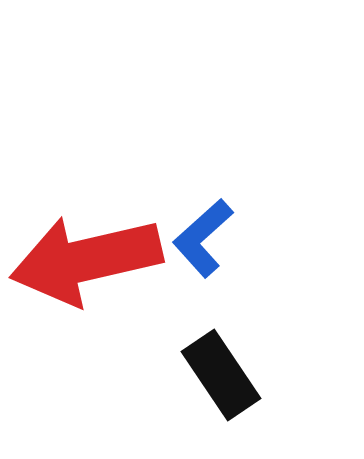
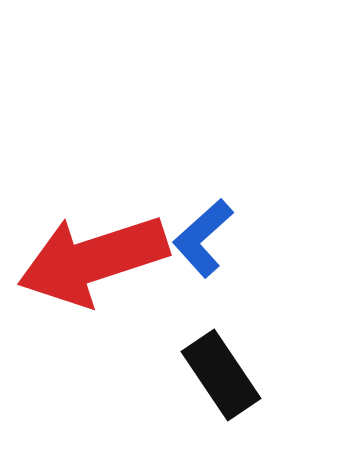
red arrow: moved 7 px right; rotated 5 degrees counterclockwise
